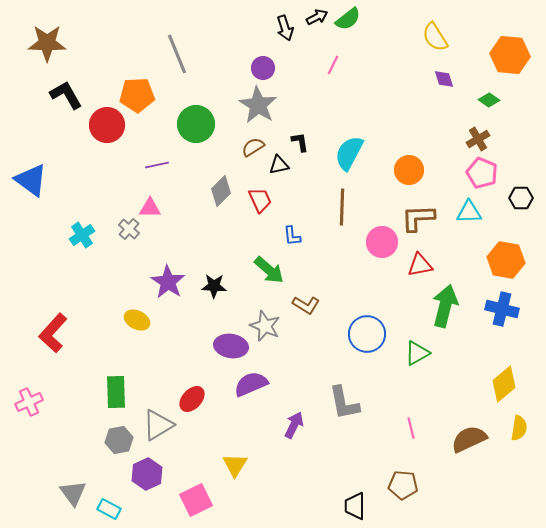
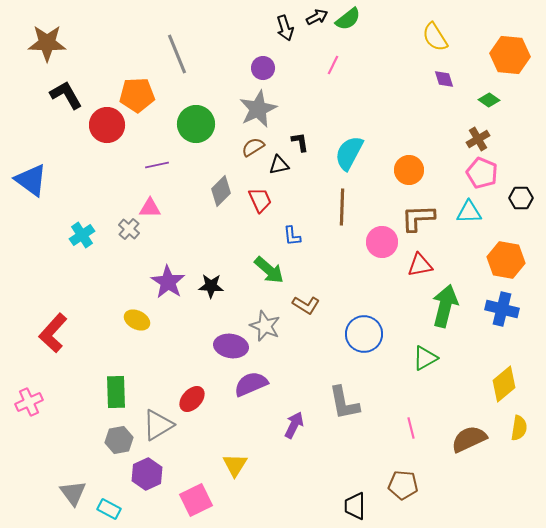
gray star at (258, 105): moved 4 px down; rotated 15 degrees clockwise
black star at (214, 286): moved 3 px left
blue circle at (367, 334): moved 3 px left
green triangle at (417, 353): moved 8 px right, 5 px down
